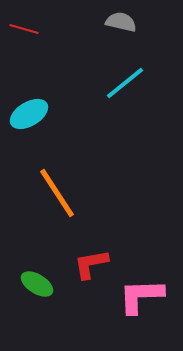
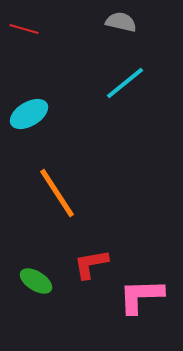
green ellipse: moved 1 px left, 3 px up
